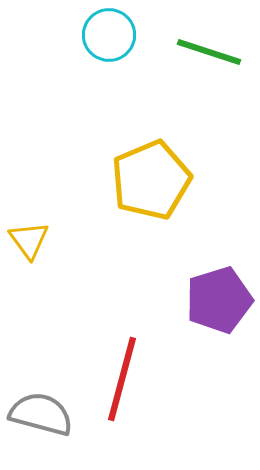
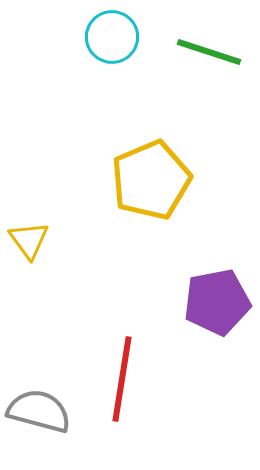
cyan circle: moved 3 px right, 2 px down
purple pentagon: moved 2 px left, 2 px down; rotated 6 degrees clockwise
red line: rotated 6 degrees counterclockwise
gray semicircle: moved 2 px left, 3 px up
